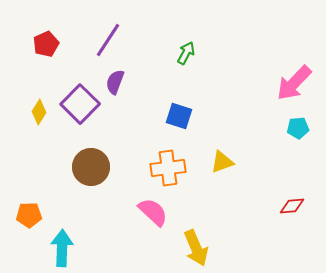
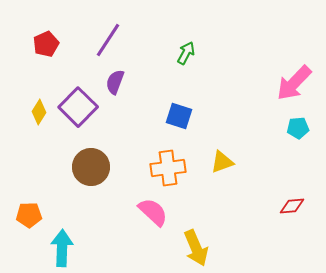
purple square: moved 2 px left, 3 px down
